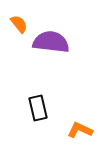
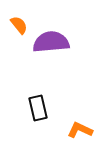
orange semicircle: moved 1 px down
purple semicircle: rotated 12 degrees counterclockwise
